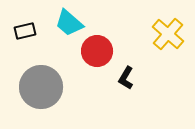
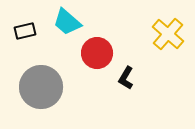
cyan trapezoid: moved 2 px left, 1 px up
red circle: moved 2 px down
